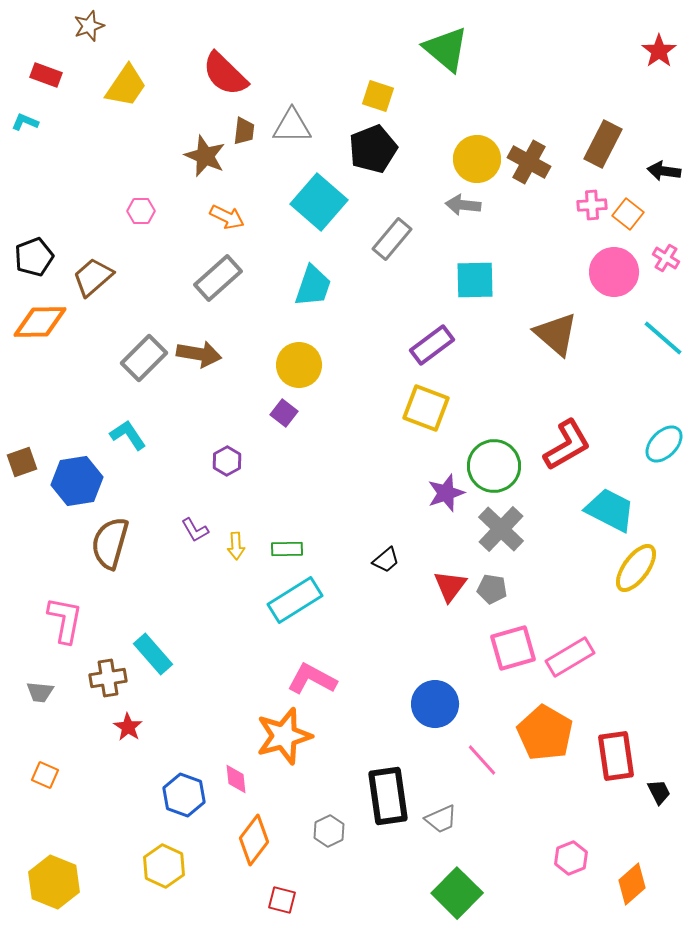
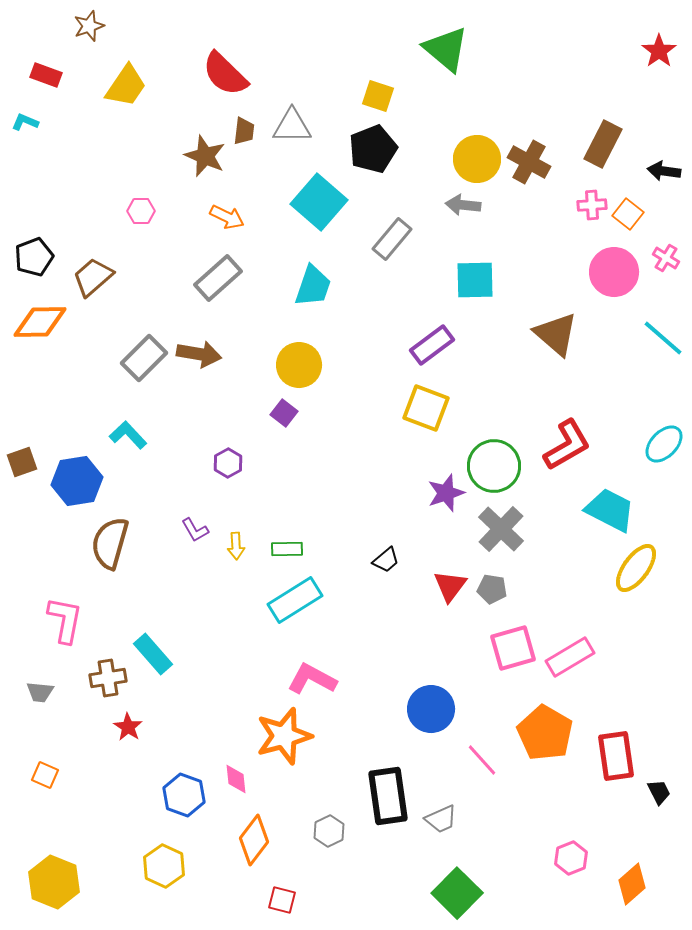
cyan L-shape at (128, 435): rotated 9 degrees counterclockwise
purple hexagon at (227, 461): moved 1 px right, 2 px down
blue circle at (435, 704): moved 4 px left, 5 px down
